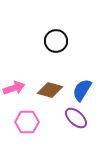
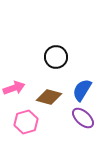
black circle: moved 16 px down
brown diamond: moved 1 px left, 7 px down
purple ellipse: moved 7 px right
pink hexagon: moved 1 px left; rotated 15 degrees counterclockwise
